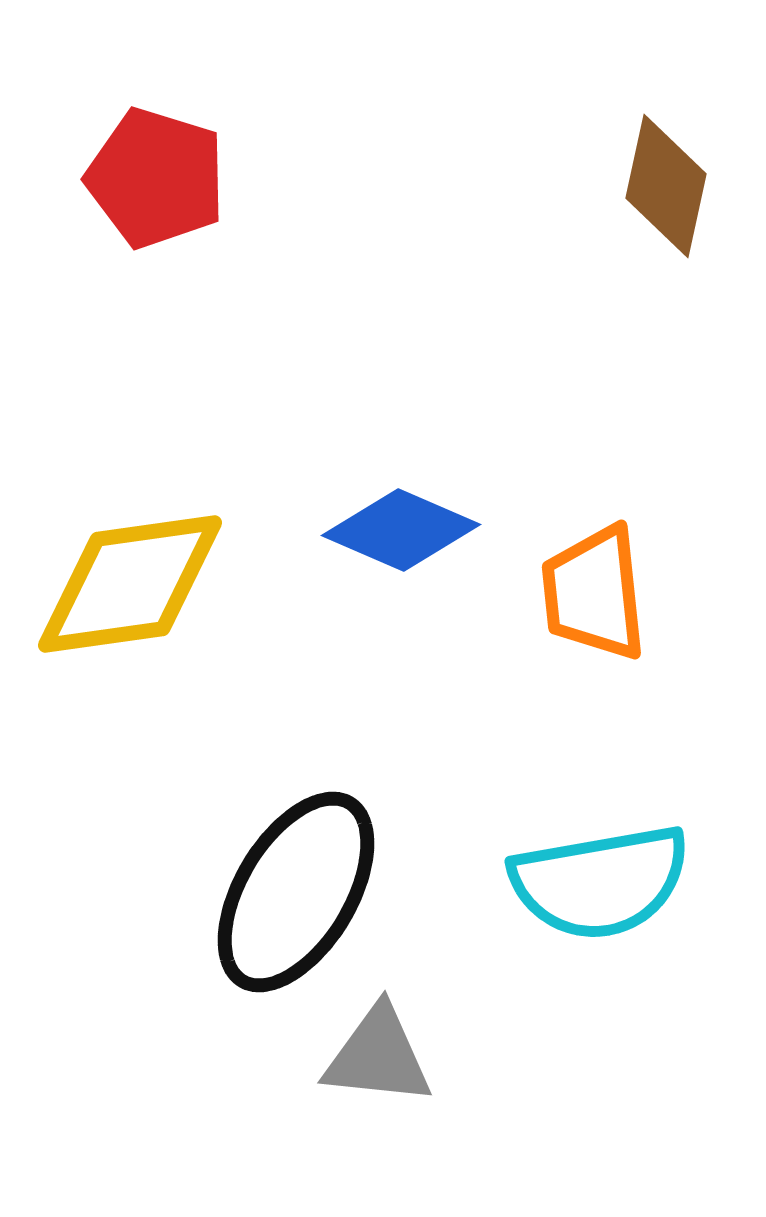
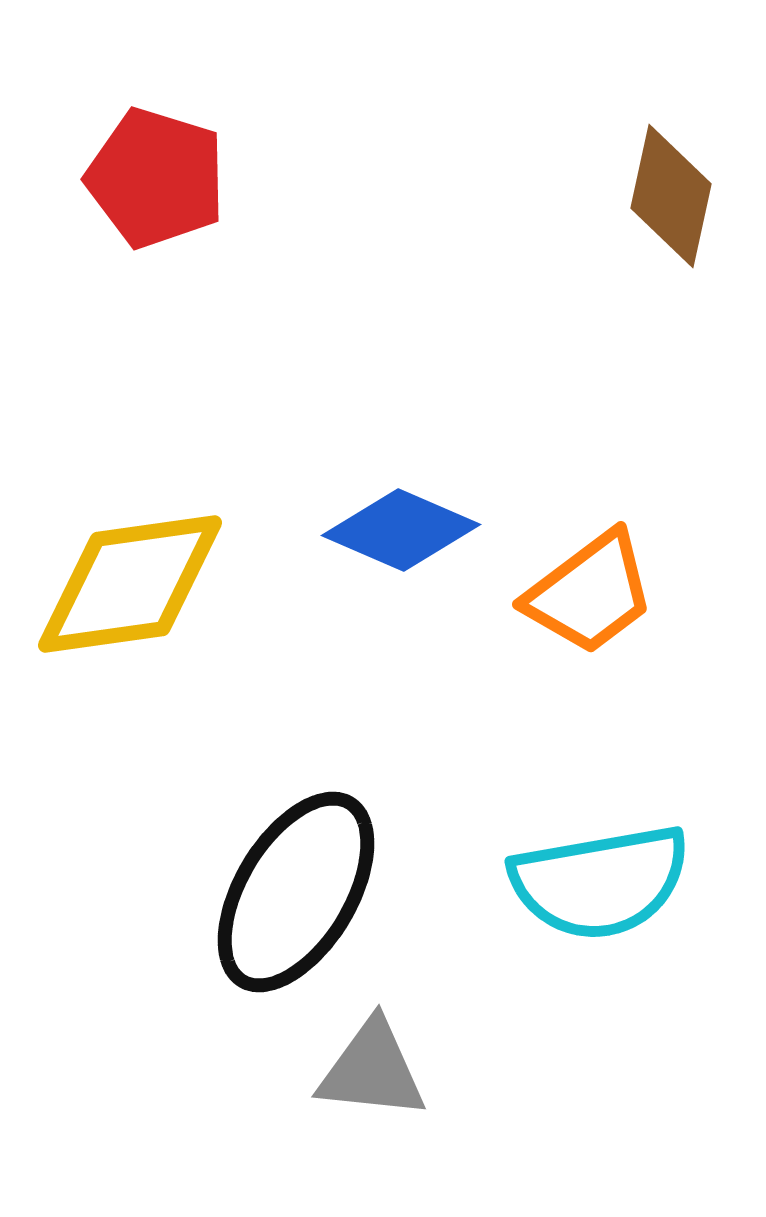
brown diamond: moved 5 px right, 10 px down
orange trapezoid: moved 4 px left; rotated 121 degrees counterclockwise
gray triangle: moved 6 px left, 14 px down
